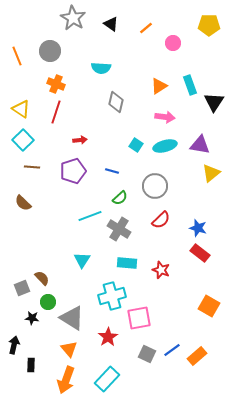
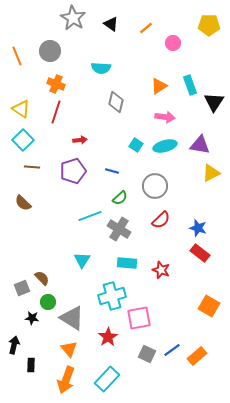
yellow triangle at (211, 173): rotated 12 degrees clockwise
